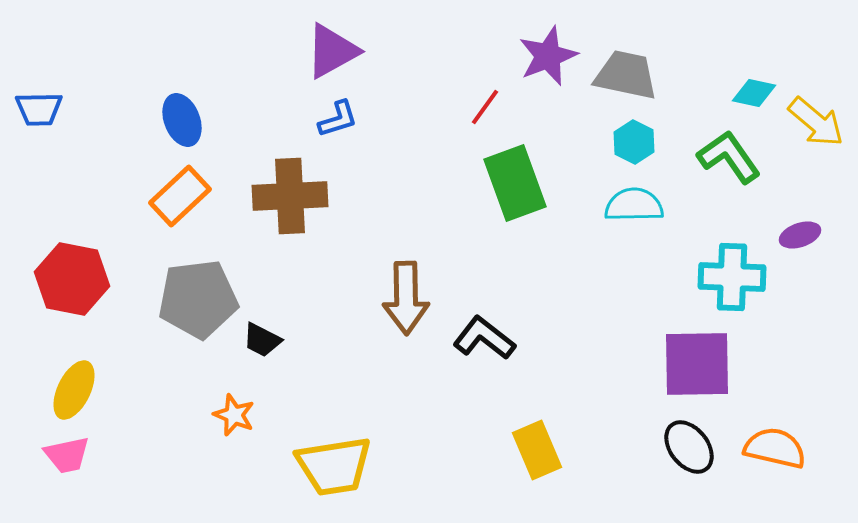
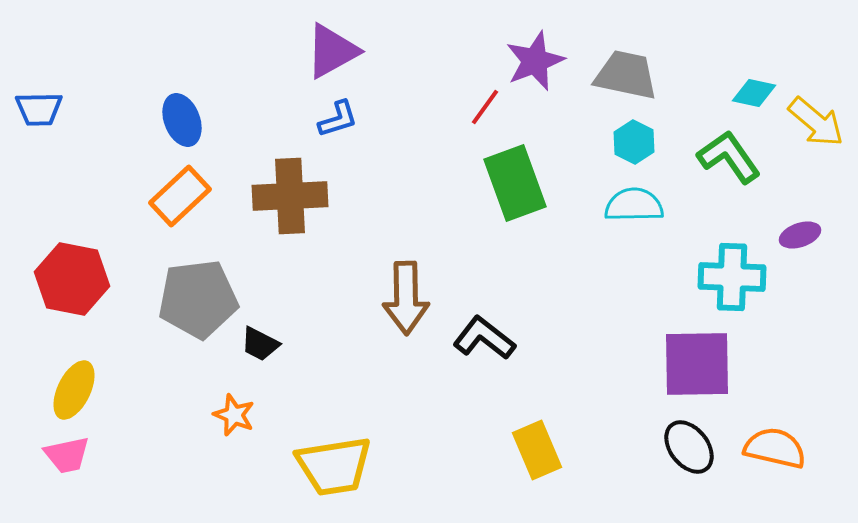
purple star: moved 13 px left, 5 px down
black trapezoid: moved 2 px left, 4 px down
